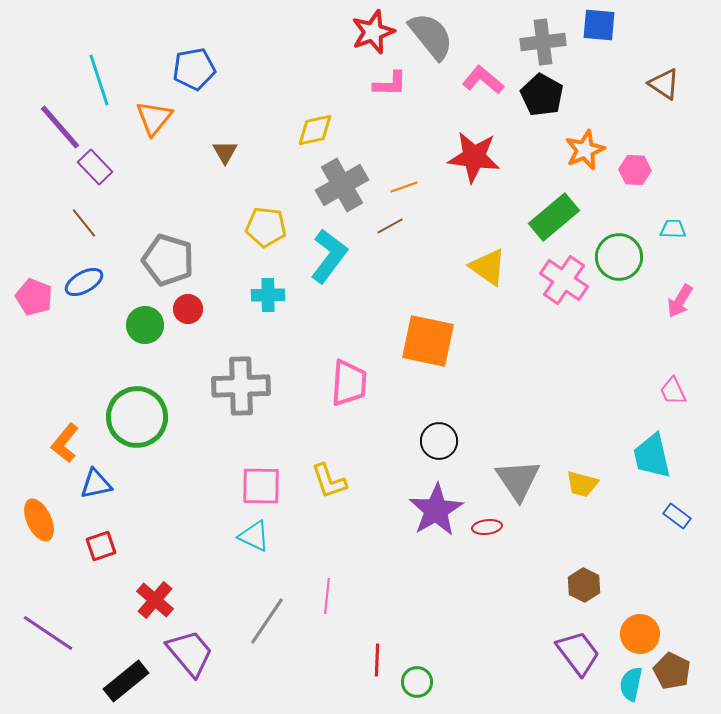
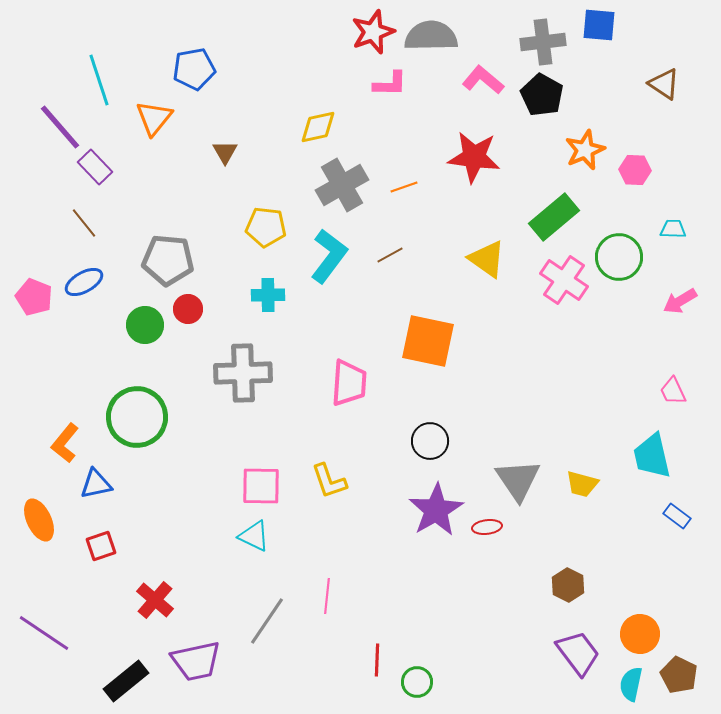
gray semicircle at (431, 36): rotated 52 degrees counterclockwise
yellow diamond at (315, 130): moved 3 px right, 3 px up
brown line at (390, 226): moved 29 px down
gray pentagon at (168, 260): rotated 12 degrees counterclockwise
yellow triangle at (488, 267): moved 1 px left, 8 px up
pink arrow at (680, 301): rotated 28 degrees clockwise
gray cross at (241, 386): moved 2 px right, 13 px up
black circle at (439, 441): moved 9 px left
brown hexagon at (584, 585): moved 16 px left
purple line at (48, 633): moved 4 px left
purple trapezoid at (190, 653): moved 6 px right, 8 px down; rotated 118 degrees clockwise
brown pentagon at (672, 671): moved 7 px right, 4 px down
